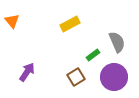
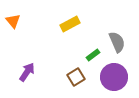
orange triangle: moved 1 px right
